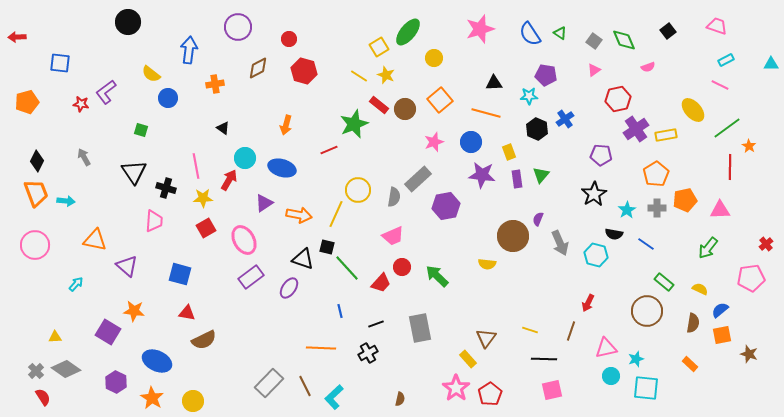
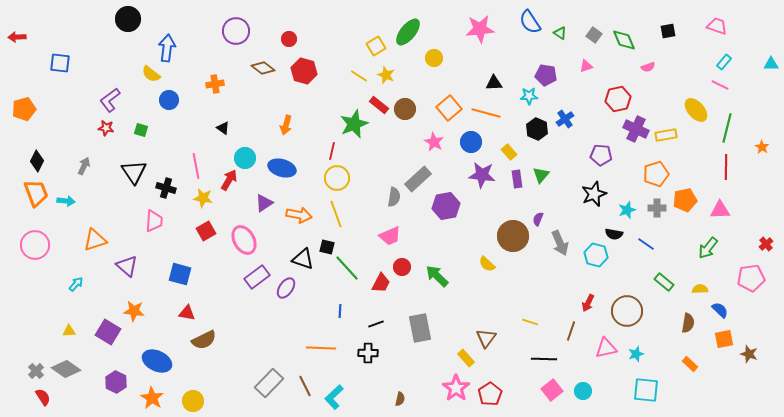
black circle at (128, 22): moved 3 px up
purple circle at (238, 27): moved 2 px left, 4 px down
pink star at (480, 29): rotated 12 degrees clockwise
black square at (668, 31): rotated 28 degrees clockwise
blue semicircle at (530, 34): moved 12 px up
gray square at (594, 41): moved 6 px up
yellow square at (379, 47): moved 3 px left, 1 px up
blue arrow at (189, 50): moved 22 px left, 2 px up
cyan rectangle at (726, 60): moved 2 px left, 2 px down; rotated 21 degrees counterclockwise
brown diamond at (258, 68): moved 5 px right; rotated 65 degrees clockwise
pink triangle at (594, 70): moved 8 px left, 4 px up; rotated 16 degrees clockwise
purple L-shape at (106, 92): moved 4 px right, 8 px down
blue circle at (168, 98): moved 1 px right, 2 px down
orange square at (440, 100): moved 9 px right, 8 px down
orange pentagon at (27, 102): moved 3 px left, 7 px down
red star at (81, 104): moved 25 px right, 24 px down
yellow ellipse at (693, 110): moved 3 px right
green line at (727, 128): rotated 40 degrees counterclockwise
purple cross at (636, 129): rotated 30 degrees counterclockwise
pink star at (434, 142): rotated 24 degrees counterclockwise
orange star at (749, 146): moved 13 px right, 1 px down
red line at (329, 150): moved 3 px right, 1 px down; rotated 54 degrees counterclockwise
yellow rectangle at (509, 152): rotated 21 degrees counterclockwise
gray arrow at (84, 157): moved 9 px down; rotated 54 degrees clockwise
red line at (730, 167): moved 4 px left
orange pentagon at (656, 174): rotated 15 degrees clockwise
yellow circle at (358, 190): moved 21 px left, 12 px up
black star at (594, 194): rotated 10 degrees clockwise
yellow star at (203, 198): rotated 12 degrees clockwise
cyan star at (627, 210): rotated 12 degrees clockwise
yellow line at (336, 214): rotated 44 degrees counterclockwise
red square at (206, 228): moved 3 px down
pink trapezoid at (393, 236): moved 3 px left
orange triangle at (95, 240): rotated 30 degrees counterclockwise
yellow semicircle at (487, 264): rotated 36 degrees clockwise
purple rectangle at (251, 277): moved 6 px right
red trapezoid at (381, 283): rotated 15 degrees counterclockwise
purple ellipse at (289, 288): moved 3 px left
yellow semicircle at (700, 289): rotated 28 degrees counterclockwise
blue semicircle at (720, 310): rotated 84 degrees clockwise
blue line at (340, 311): rotated 16 degrees clockwise
brown circle at (647, 311): moved 20 px left
brown semicircle at (693, 323): moved 5 px left
yellow line at (530, 330): moved 8 px up
orange square at (722, 335): moved 2 px right, 4 px down
yellow triangle at (55, 337): moved 14 px right, 6 px up
black cross at (368, 353): rotated 30 degrees clockwise
yellow rectangle at (468, 359): moved 2 px left, 1 px up
cyan star at (636, 359): moved 5 px up
cyan circle at (611, 376): moved 28 px left, 15 px down
cyan square at (646, 388): moved 2 px down
pink square at (552, 390): rotated 25 degrees counterclockwise
